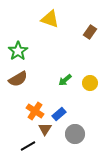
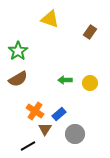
green arrow: rotated 40 degrees clockwise
